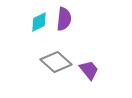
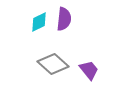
gray diamond: moved 3 px left, 2 px down
